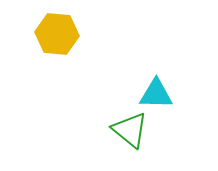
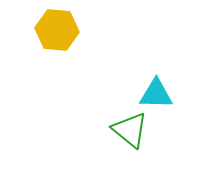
yellow hexagon: moved 4 px up
